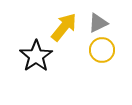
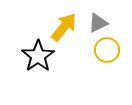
yellow circle: moved 5 px right
black star: moved 2 px right
